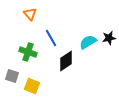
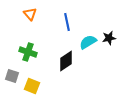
blue line: moved 16 px right, 16 px up; rotated 18 degrees clockwise
